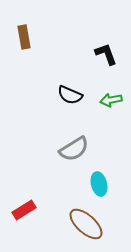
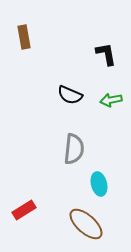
black L-shape: rotated 10 degrees clockwise
gray semicircle: rotated 52 degrees counterclockwise
